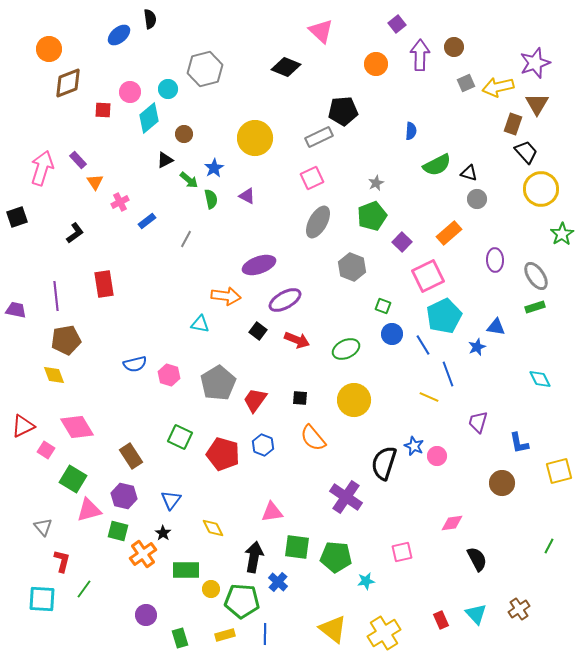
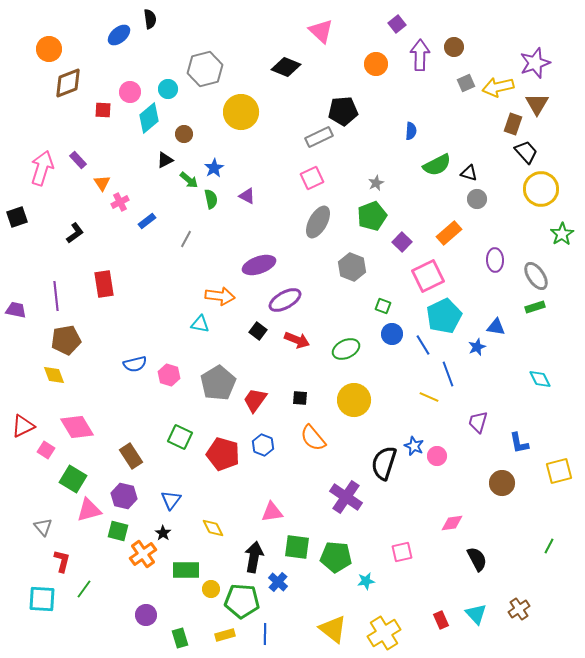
yellow circle at (255, 138): moved 14 px left, 26 px up
orange triangle at (95, 182): moved 7 px right, 1 px down
orange arrow at (226, 296): moved 6 px left
